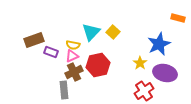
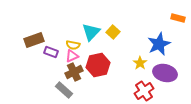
gray rectangle: rotated 42 degrees counterclockwise
